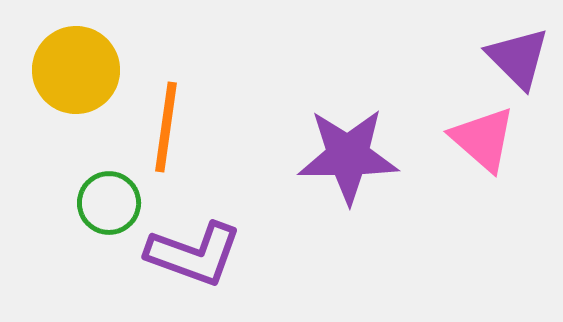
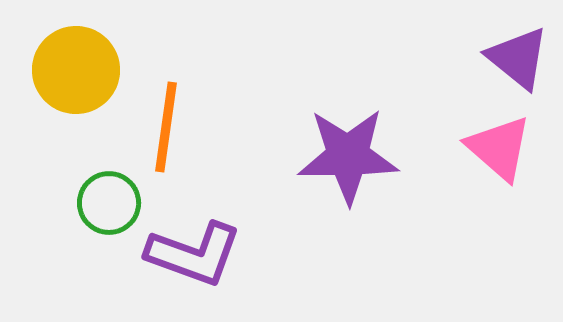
purple triangle: rotated 6 degrees counterclockwise
pink triangle: moved 16 px right, 9 px down
